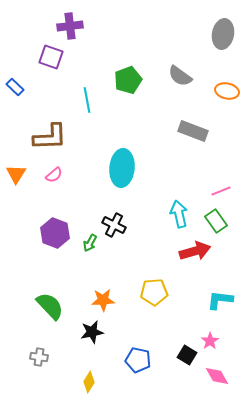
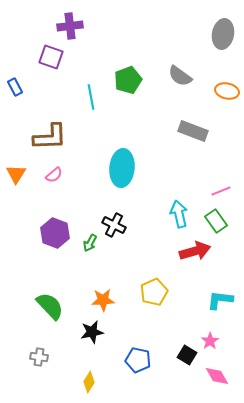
blue rectangle: rotated 18 degrees clockwise
cyan line: moved 4 px right, 3 px up
yellow pentagon: rotated 20 degrees counterclockwise
